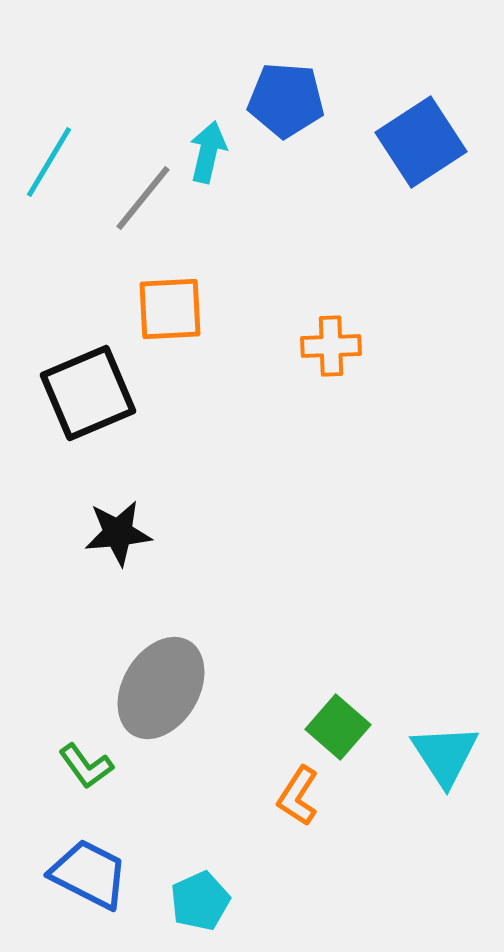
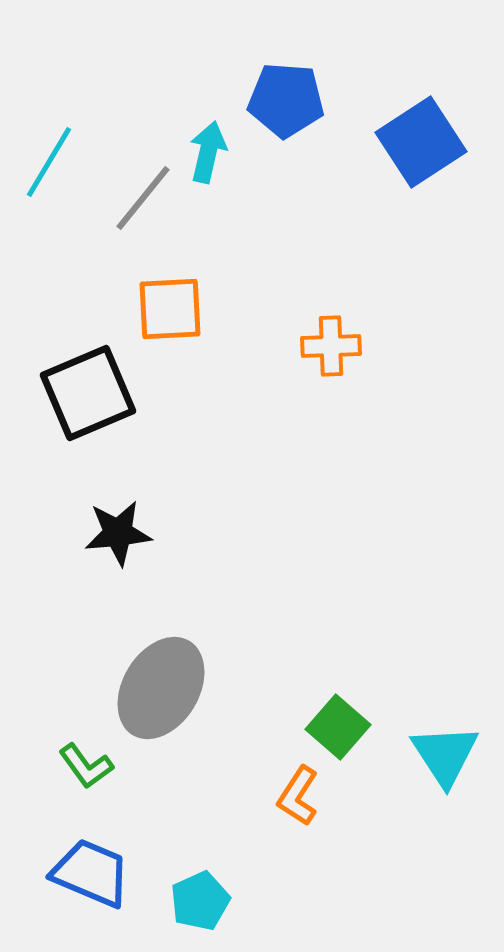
blue trapezoid: moved 2 px right, 1 px up; rotated 4 degrees counterclockwise
